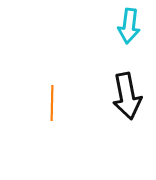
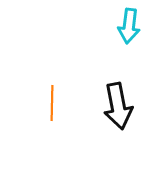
black arrow: moved 9 px left, 10 px down
